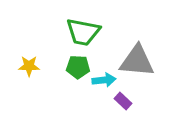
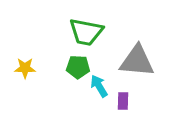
green trapezoid: moved 3 px right
yellow star: moved 4 px left, 2 px down
cyan arrow: moved 5 px left, 6 px down; rotated 115 degrees counterclockwise
purple rectangle: rotated 48 degrees clockwise
